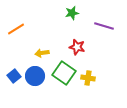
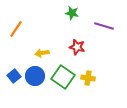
green star: rotated 24 degrees clockwise
orange line: rotated 24 degrees counterclockwise
green square: moved 1 px left, 4 px down
